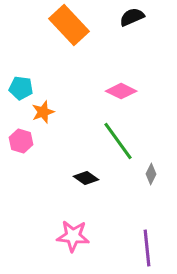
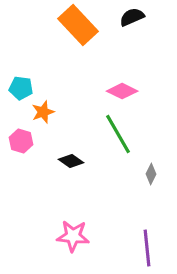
orange rectangle: moved 9 px right
pink diamond: moved 1 px right
green line: moved 7 px up; rotated 6 degrees clockwise
black diamond: moved 15 px left, 17 px up
